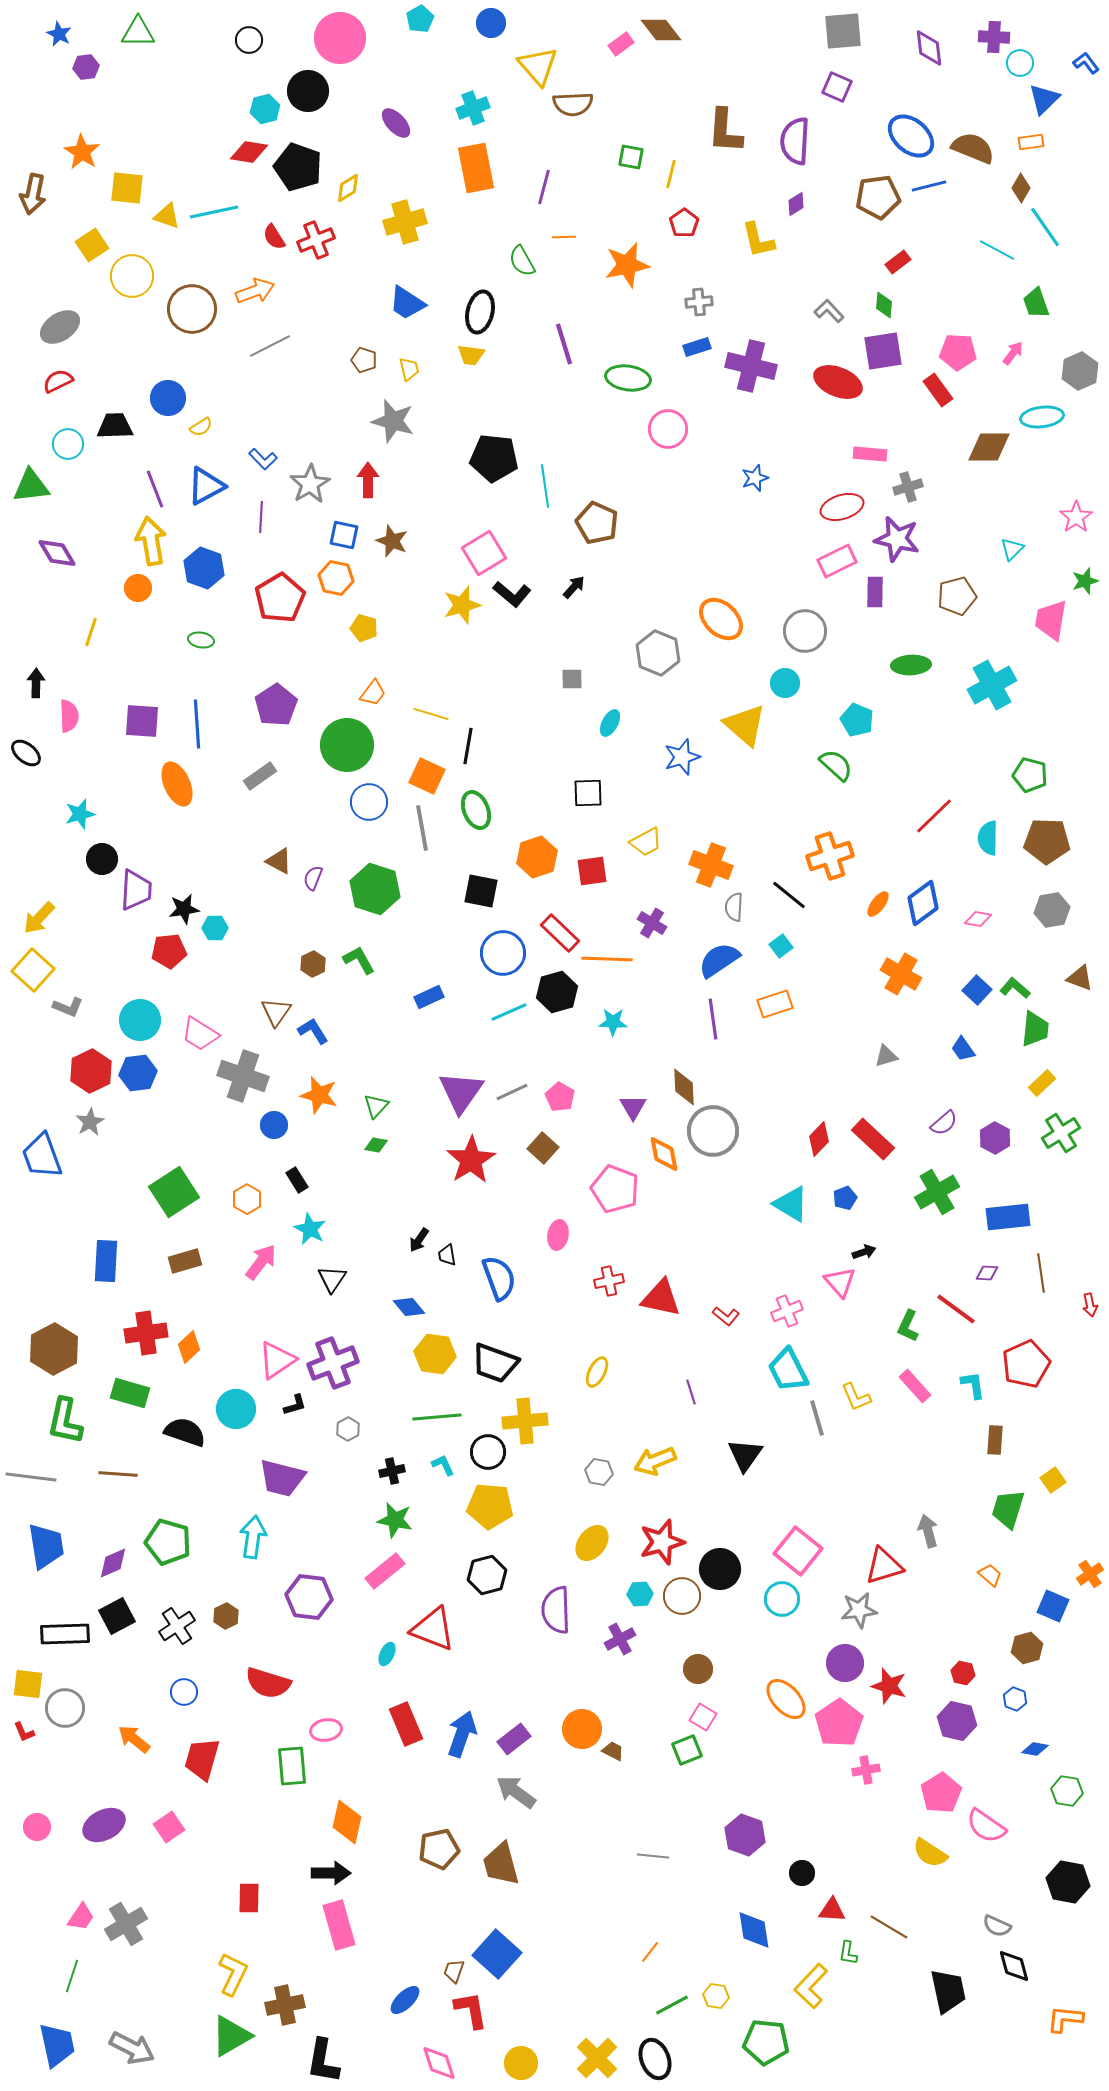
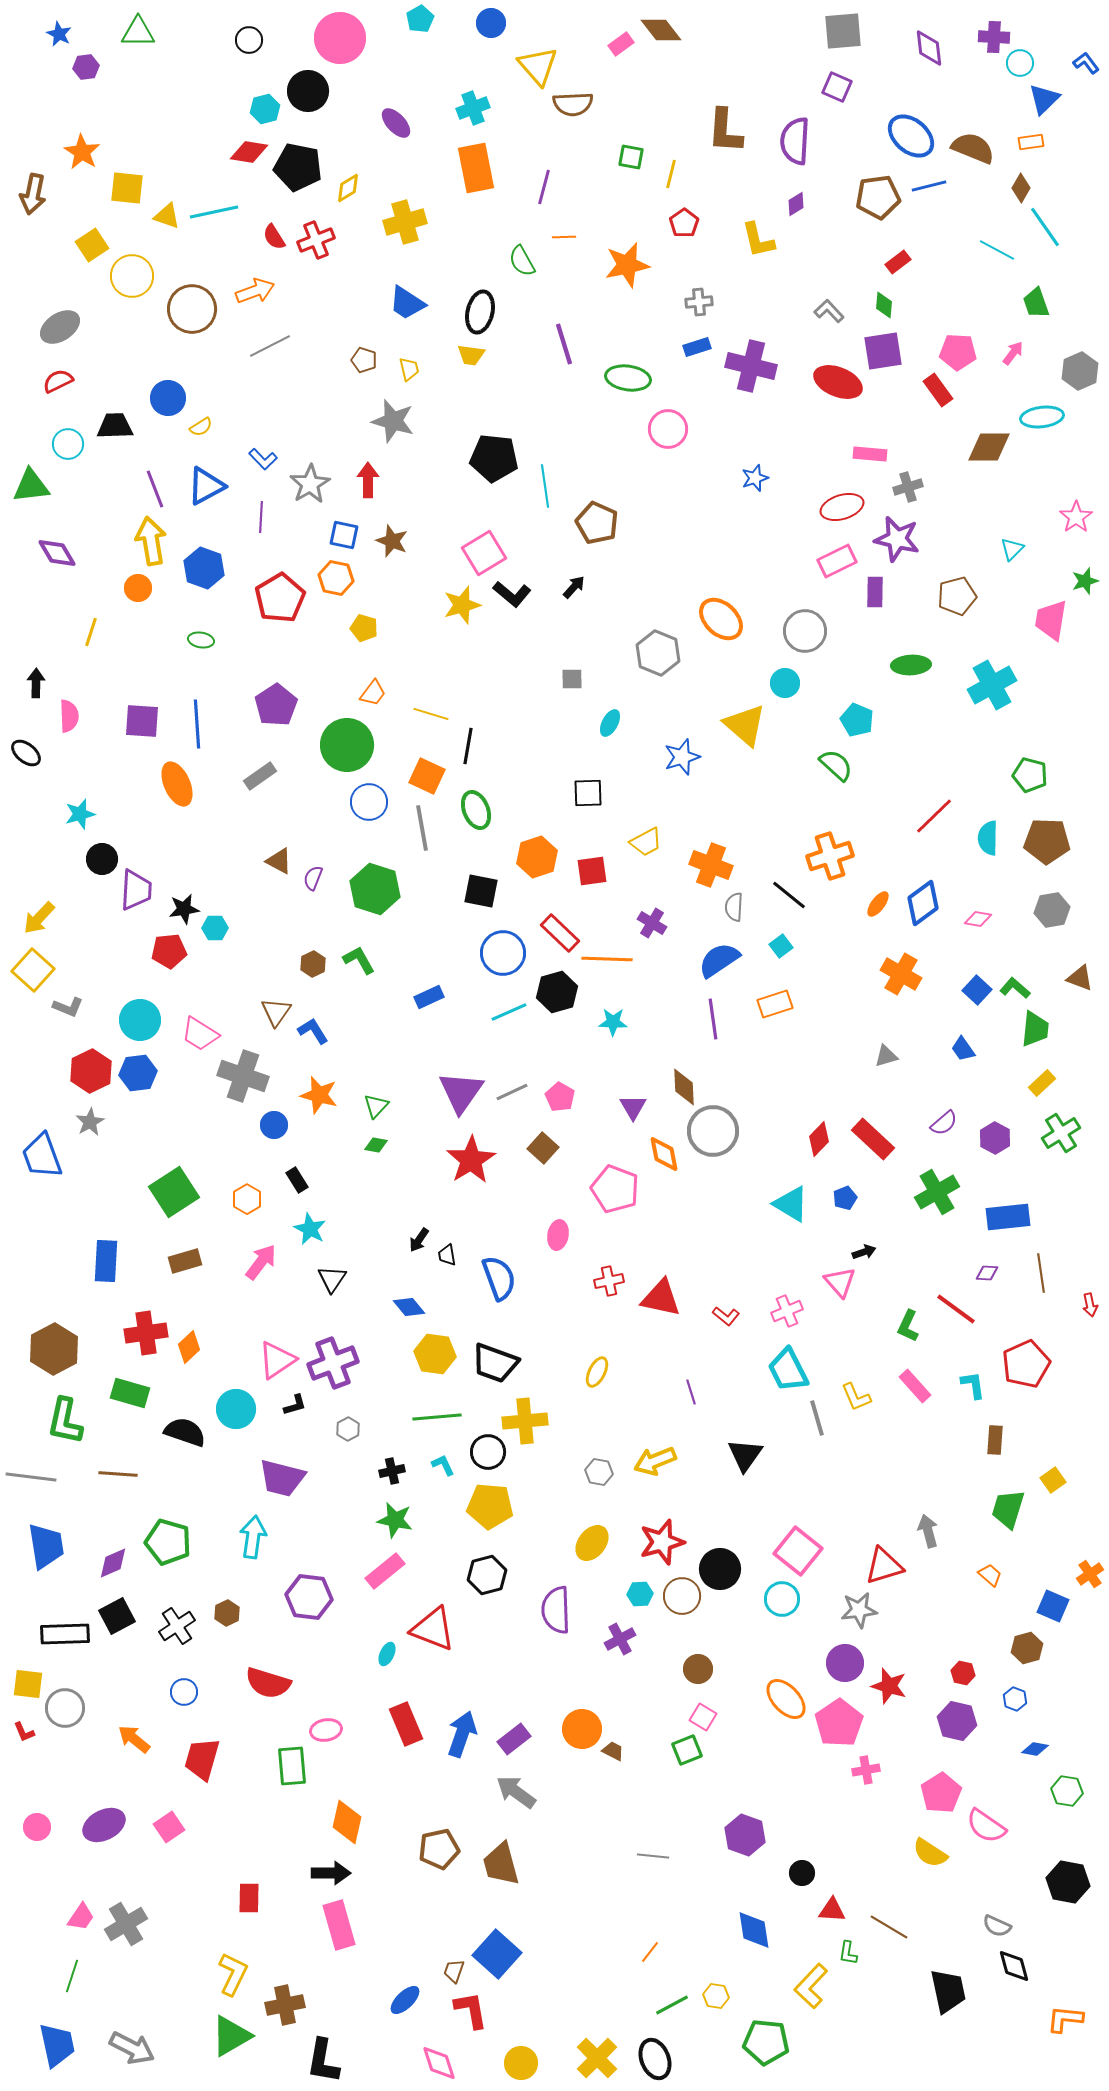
black pentagon at (298, 167): rotated 9 degrees counterclockwise
brown hexagon at (226, 1616): moved 1 px right, 3 px up
